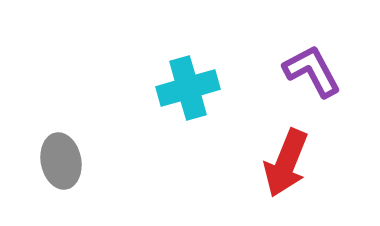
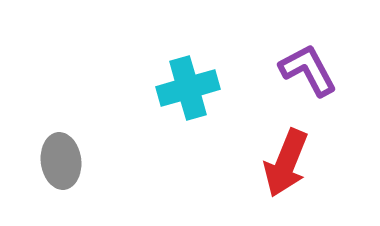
purple L-shape: moved 4 px left, 1 px up
gray ellipse: rotated 4 degrees clockwise
